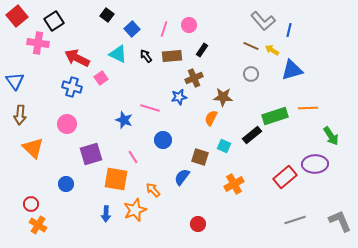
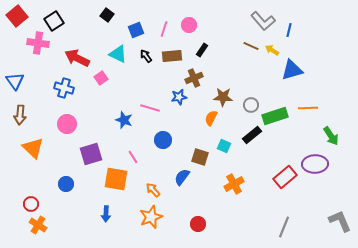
blue square at (132, 29): moved 4 px right, 1 px down; rotated 21 degrees clockwise
gray circle at (251, 74): moved 31 px down
blue cross at (72, 87): moved 8 px left, 1 px down
orange star at (135, 210): moved 16 px right, 7 px down
gray line at (295, 220): moved 11 px left, 7 px down; rotated 50 degrees counterclockwise
